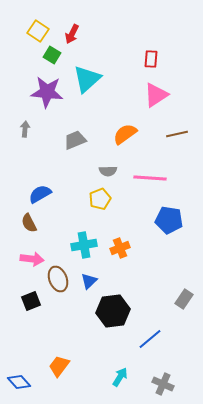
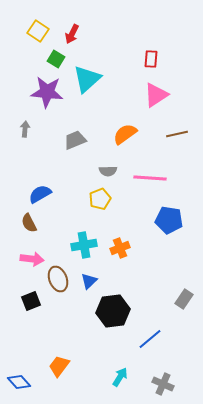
green square: moved 4 px right, 4 px down
